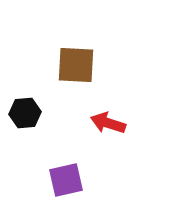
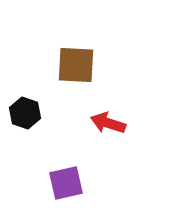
black hexagon: rotated 24 degrees clockwise
purple square: moved 3 px down
